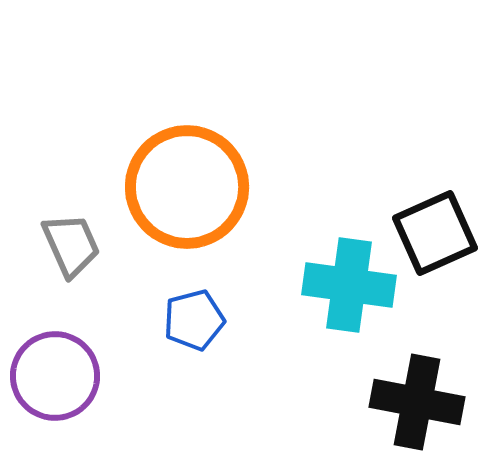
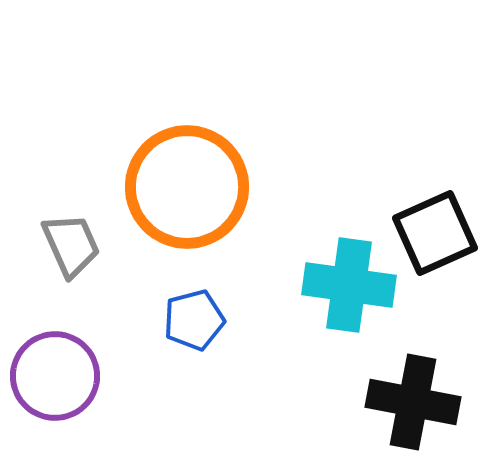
black cross: moved 4 px left
